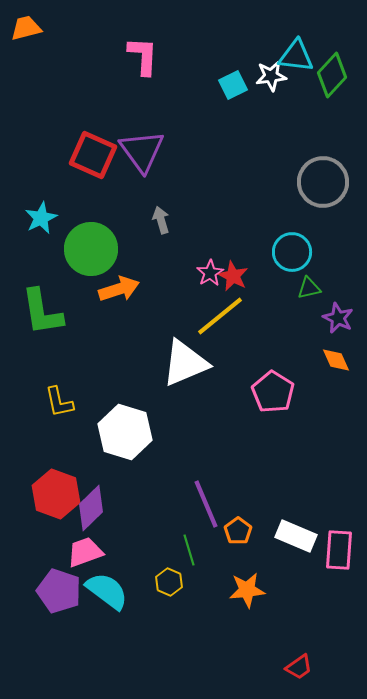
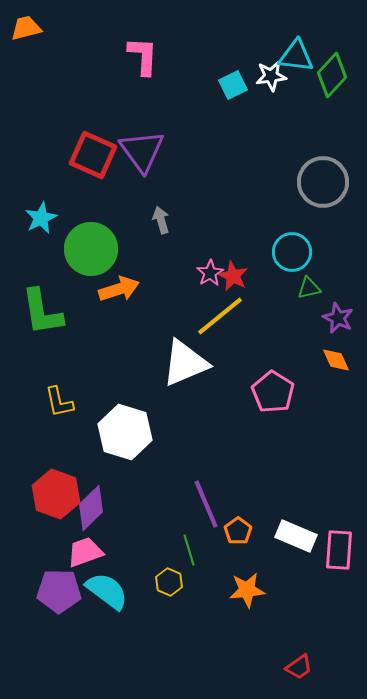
purple pentagon: rotated 18 degrees counterclockwise
